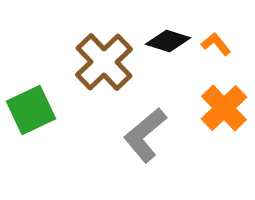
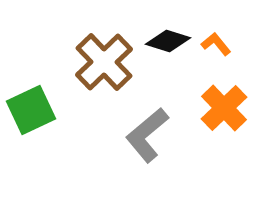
gray L-shape: moved 2 px right
